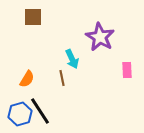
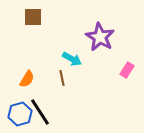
cyan arrow: rotated 36 degrees counterclockwise
pink rectangle: rotated 35 degrees clockwise
black line: moved 1 px down
